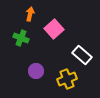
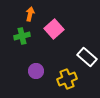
green cross: moved 1 px right, 2 px up; rotated 35 degrees counterclockwise
white rectangle: moved 5 px right, 2 px down
